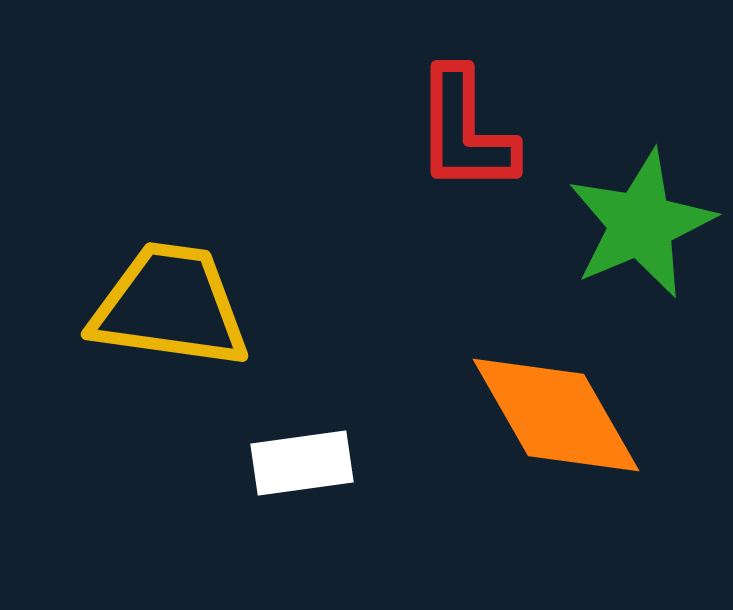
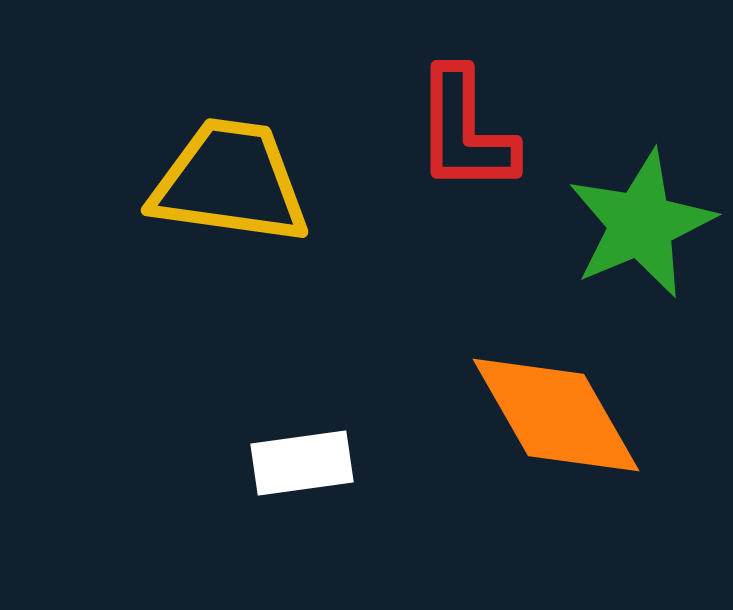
yellow trapezoid: moved 60 px right, 124 px up
